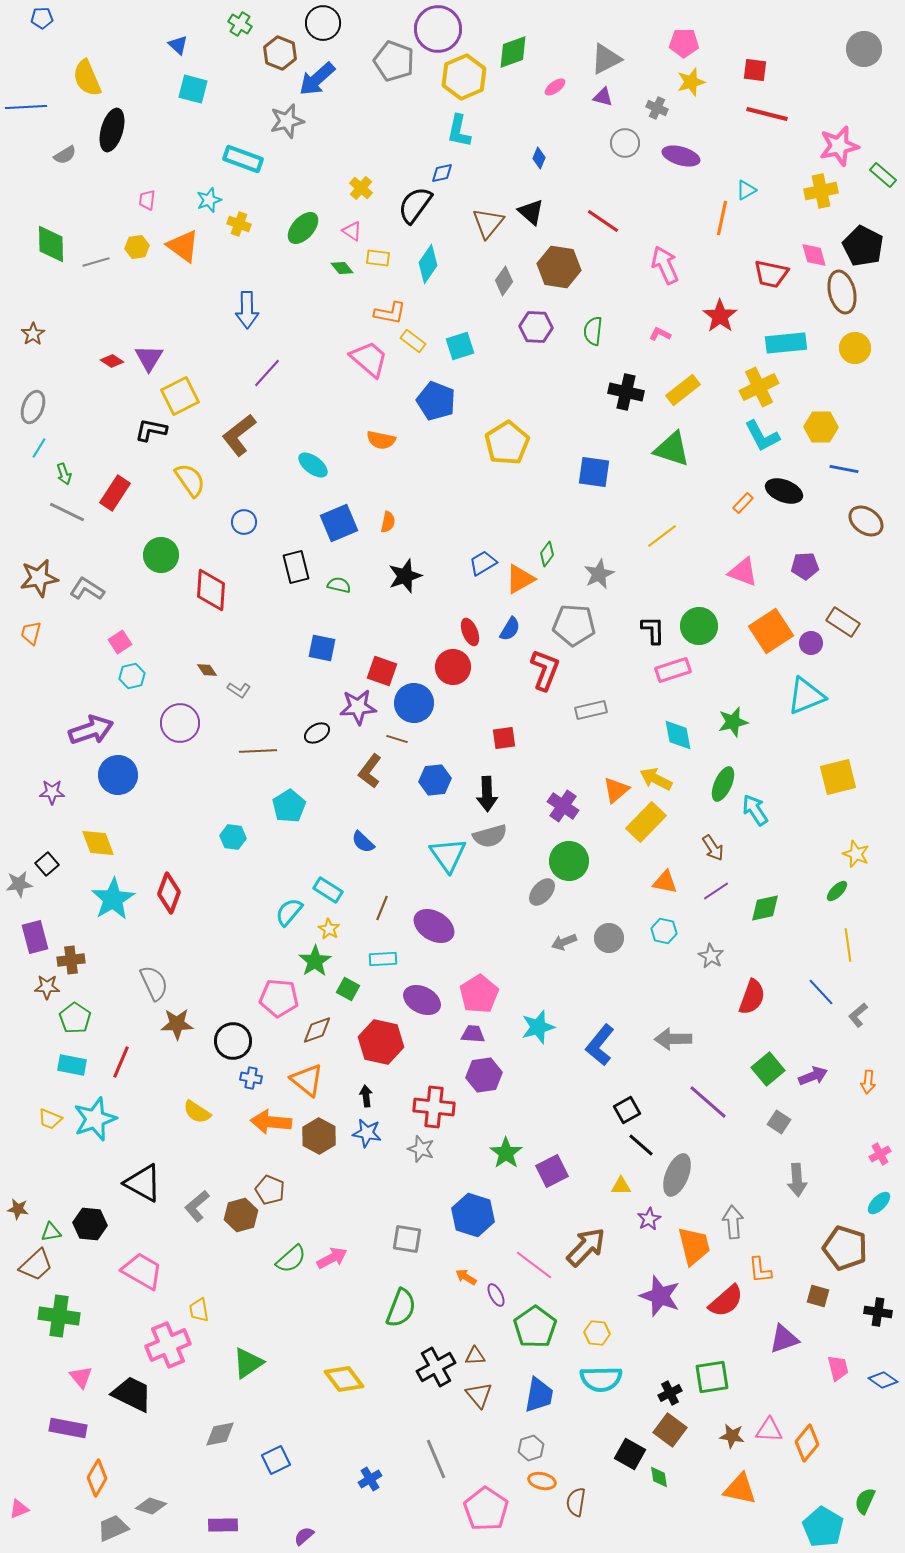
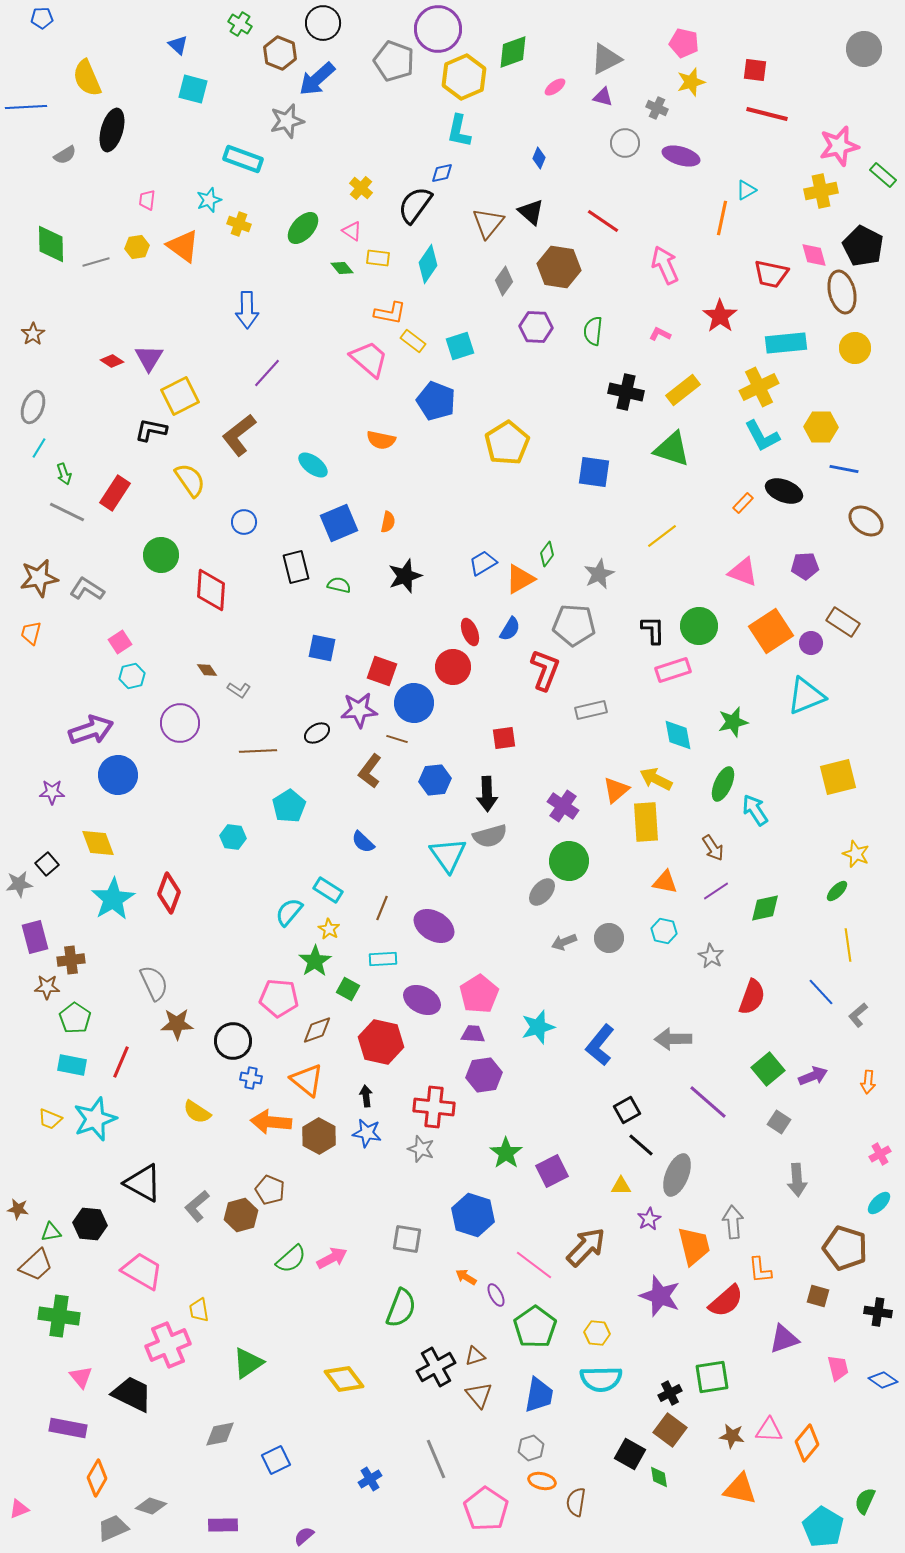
pink pentagon at (684, 43): rotated 12 degrees clockwise
purple star at (358, 707): moved 1 px right, 3 px down
yellow rectangle at (646, 822): rotated 48 degrees counterclockwise
brown triangle at (475, 1356): rotated 15 degrees counterclockwise
